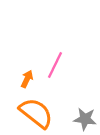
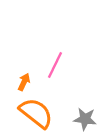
orange arrow: moved 3 px left, 3 px down
